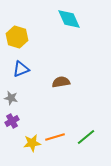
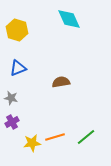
yellow hexagon: moved 7 px up
blue triangle: moved 3 px left, 1 px up
purple cross: moved 1 px down
